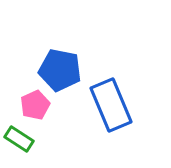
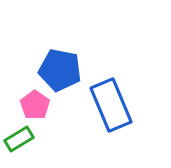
pink pentagon: rotated 12 degrees counterclockwise
green rectangle: rotated 64 degrees counterclockwise
